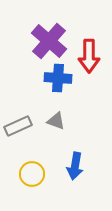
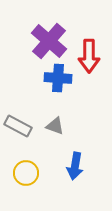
gray triangle: moved 1 px left, 5 px down
gray rectangle: rotated 52 degrees clockwise
yellow circle: moved 6 px left, 1 px up
